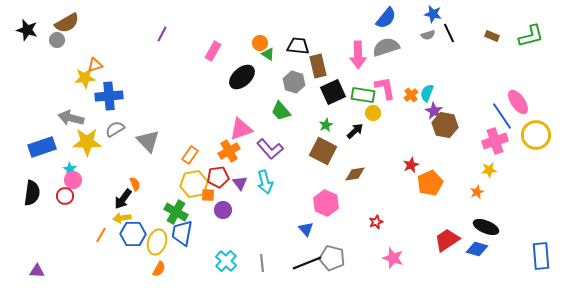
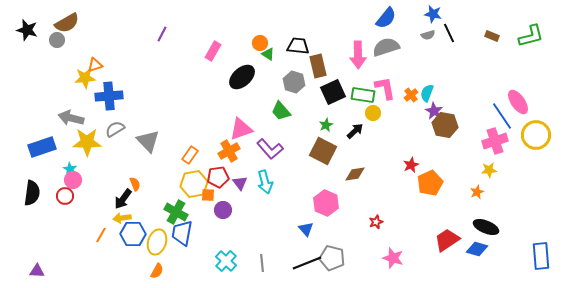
orange semicircle at (159, 269): moved 2 px left, 2 px down
